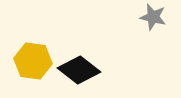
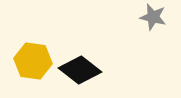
black diamond: moved 1 px right
